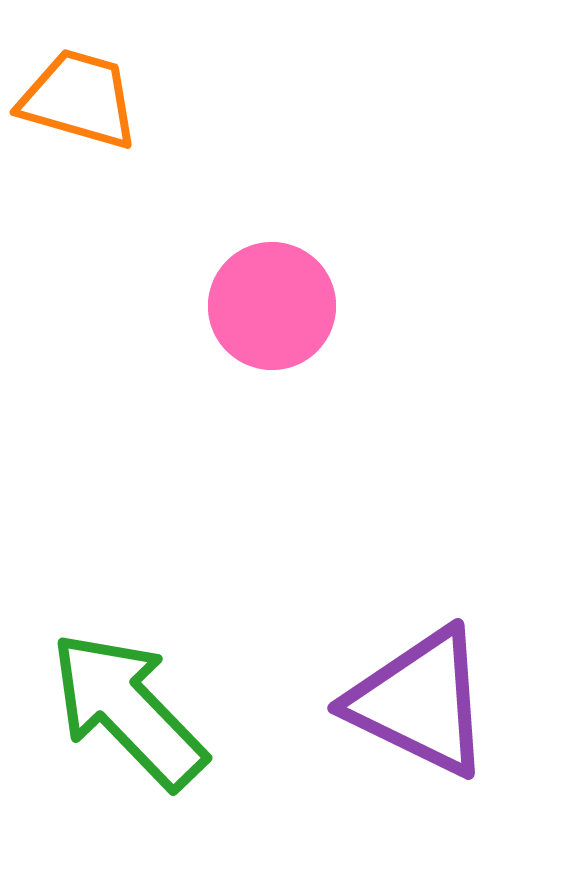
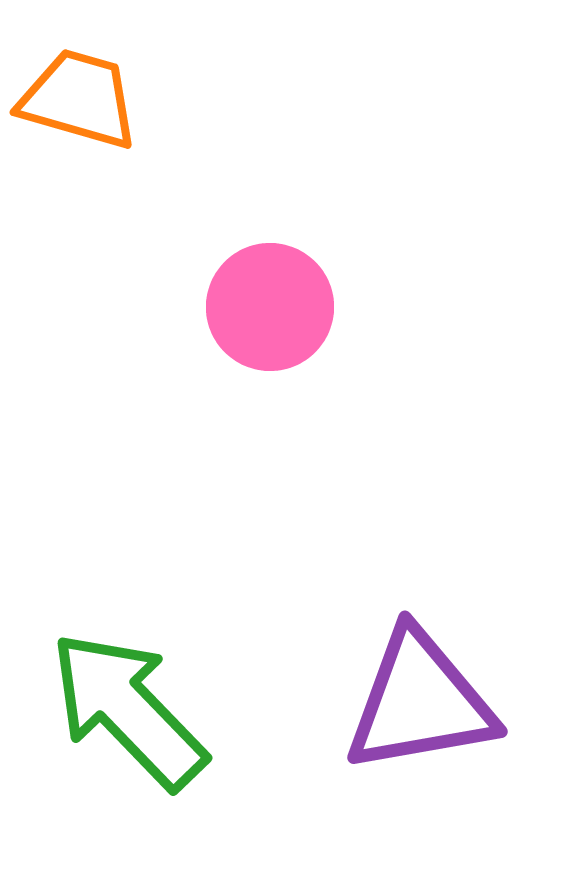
pink circle: moved 2 px left, 1 px down
purple triangle: rotated 36 degrees counterclockwise
